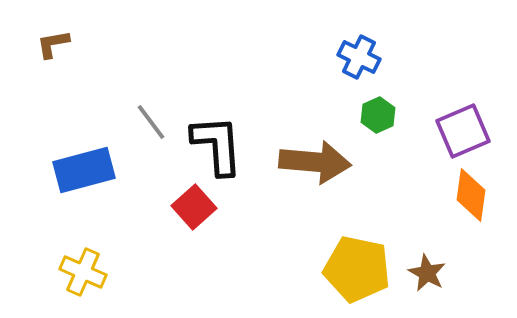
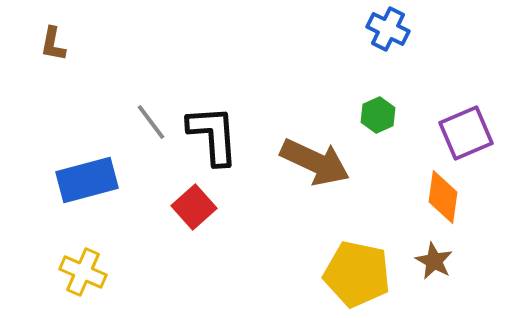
brown L-shape: rotated 69 degrees counterclockwise
blue cross: moved 29 px right, 28 px up
purple square: moved 3 px right, 2 px down
black L-shape: moved 4 px left, 10 px up
brown arrow: rotated 20 degrees clockwise
blue rectangle: moved 3 px right, 10 px down
orange diamond: moved 28 px left, 2 px down
yellow pentagon: moved 5 px down
brown star: moved 7 px right, 12 px up
